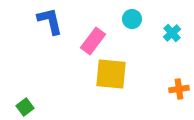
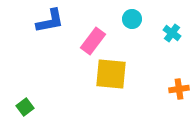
blue L-shape: rotated 92 degrees clockwise
cyan cross: rotated 12 degrees counterclockwise
